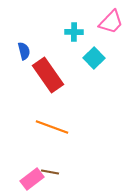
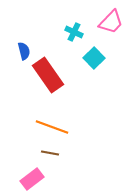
cyan cross: rotated 24 degrees clockwise
brown line: moved 19 px up
